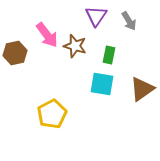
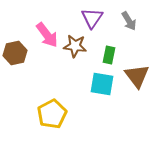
purple triangle: moved 4 px left, 2 px down
brown star: rotated 10 degrees counterclockwise
brown triangle: moved 5 px left, 13 px up; rotated 32 degrees counterclockwise
